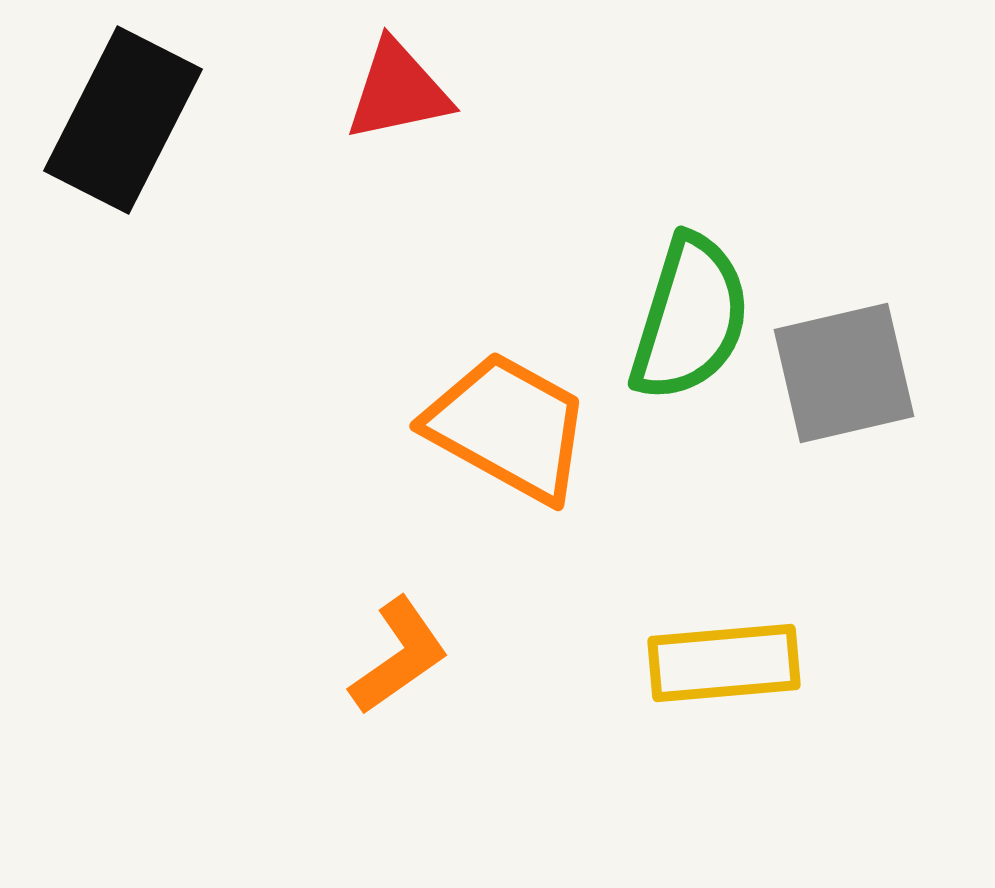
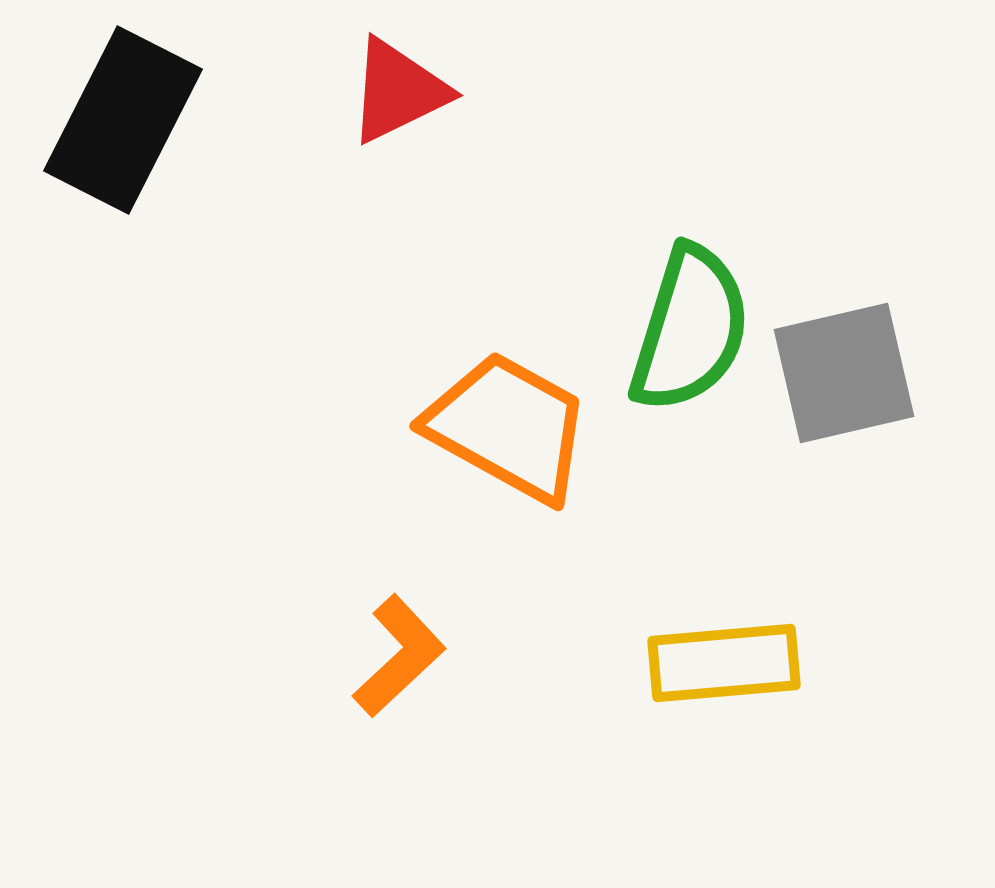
red triangle: rotated 14 degrees counterclockwise
green semicircle: moved 11 px down
orange L-shape: rotated 8 degrees counterclockwise
